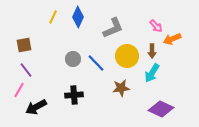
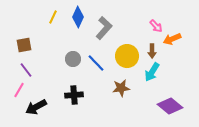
gray L-shape: moved 9 px left; rotated 25 degrees counterclockwise
cyan arrow: moved 1 px up
purple diamond: moved 9 px right, 3 px up; rotated 15 degrees clockwise
